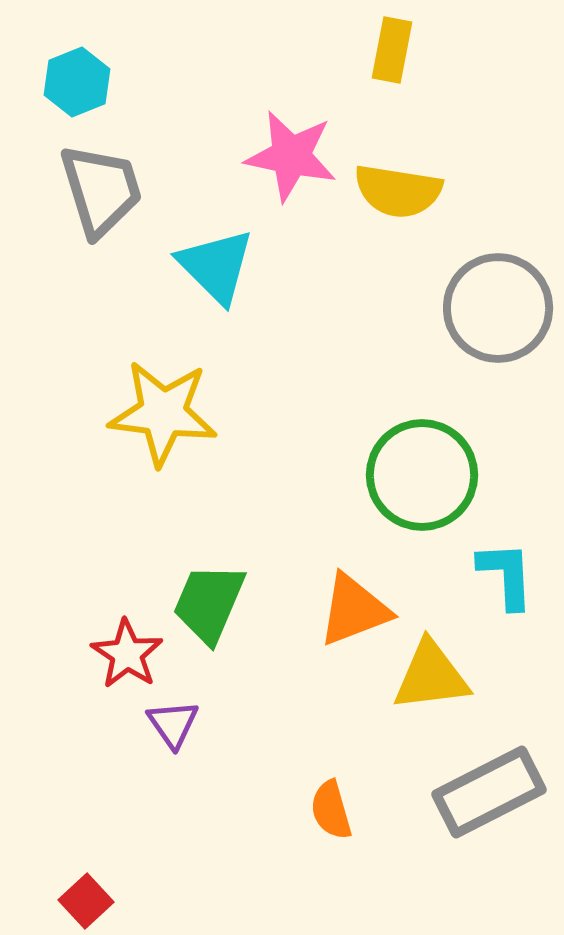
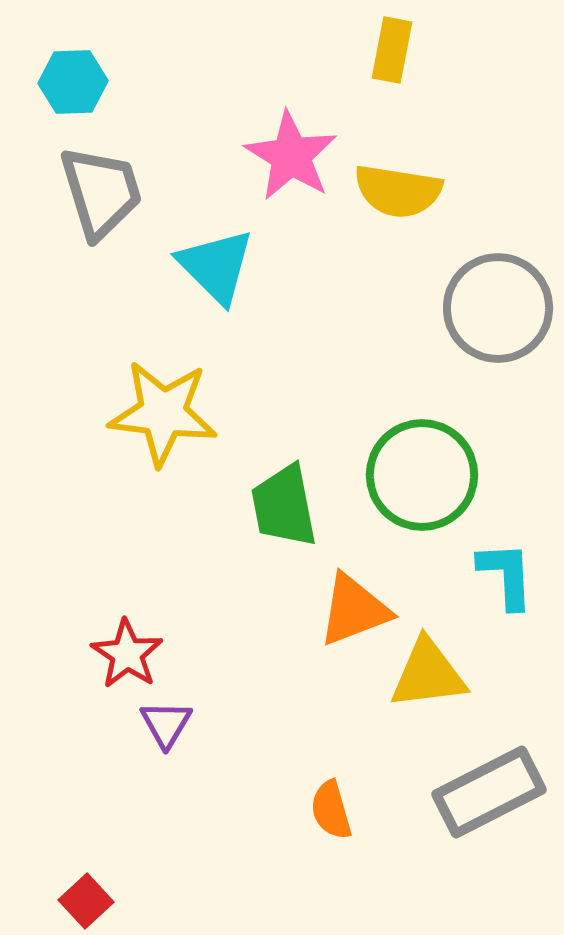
cyan hexagon: moved 4 px left; rotated 20 degrees clockwise
pink star: rotated 20 degrees clockwise
gray trapezoid: moved 2 px down
green trapezoid: moved 75 px right, 97 px up; rotated 34 degrees counterclockwise
yellow triangle: moved 3 px left, 2 px up
purple triangle: moved 7 px left; rotated 6 degrees clockwise
